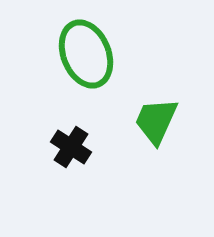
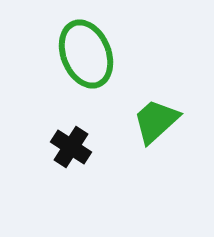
green trapezoid: rotated 24 degrees clockwise
